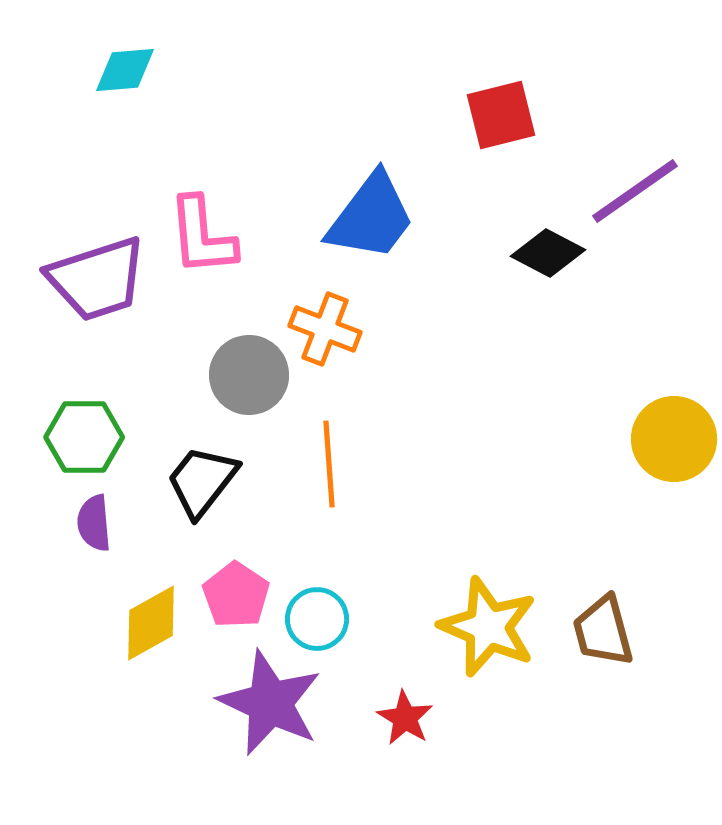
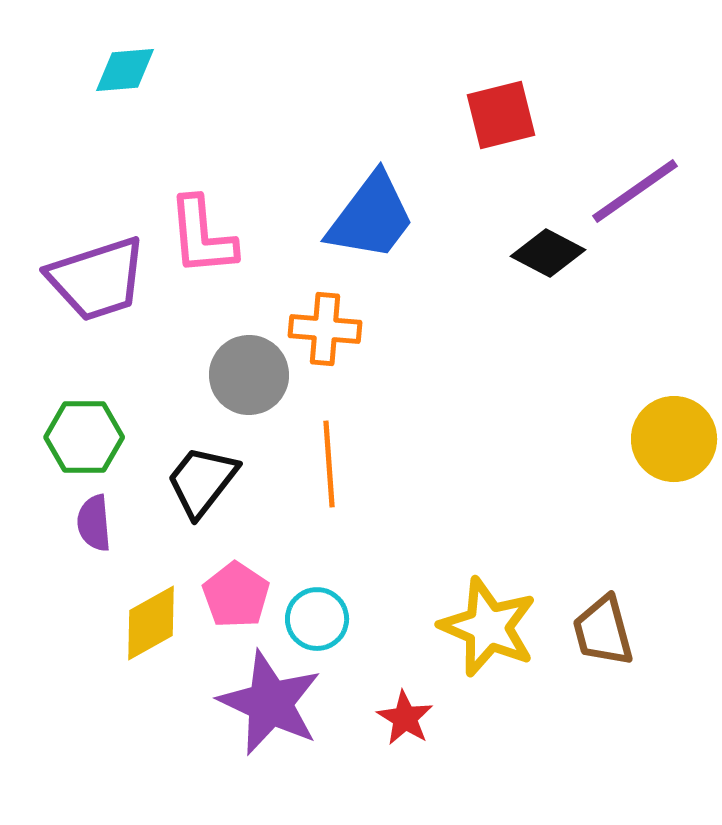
orange cross: rotated 16 degrees counterclockwise
